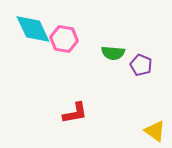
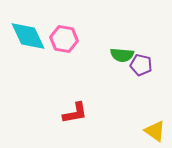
cyan diamond: moved 5 px left, 7 px down
green semicircle: moved 9 px right, 2 px down
purple pentagon: rotated 10 degrees counterclockwise
